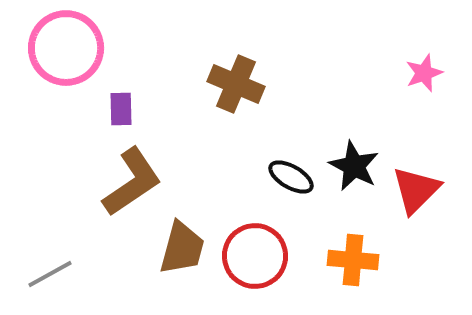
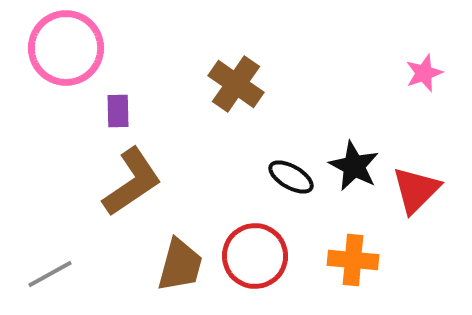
brown cross: rotated 12 degrees clockwise
purple rectangle: moved 3 px left, 2 px down
brown trapezoid: moved 2 px left, 17 px down
